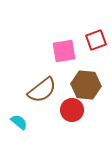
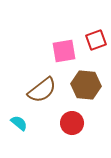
red circle: moved 13 px down
cyan semicircle: moved 1 px down
